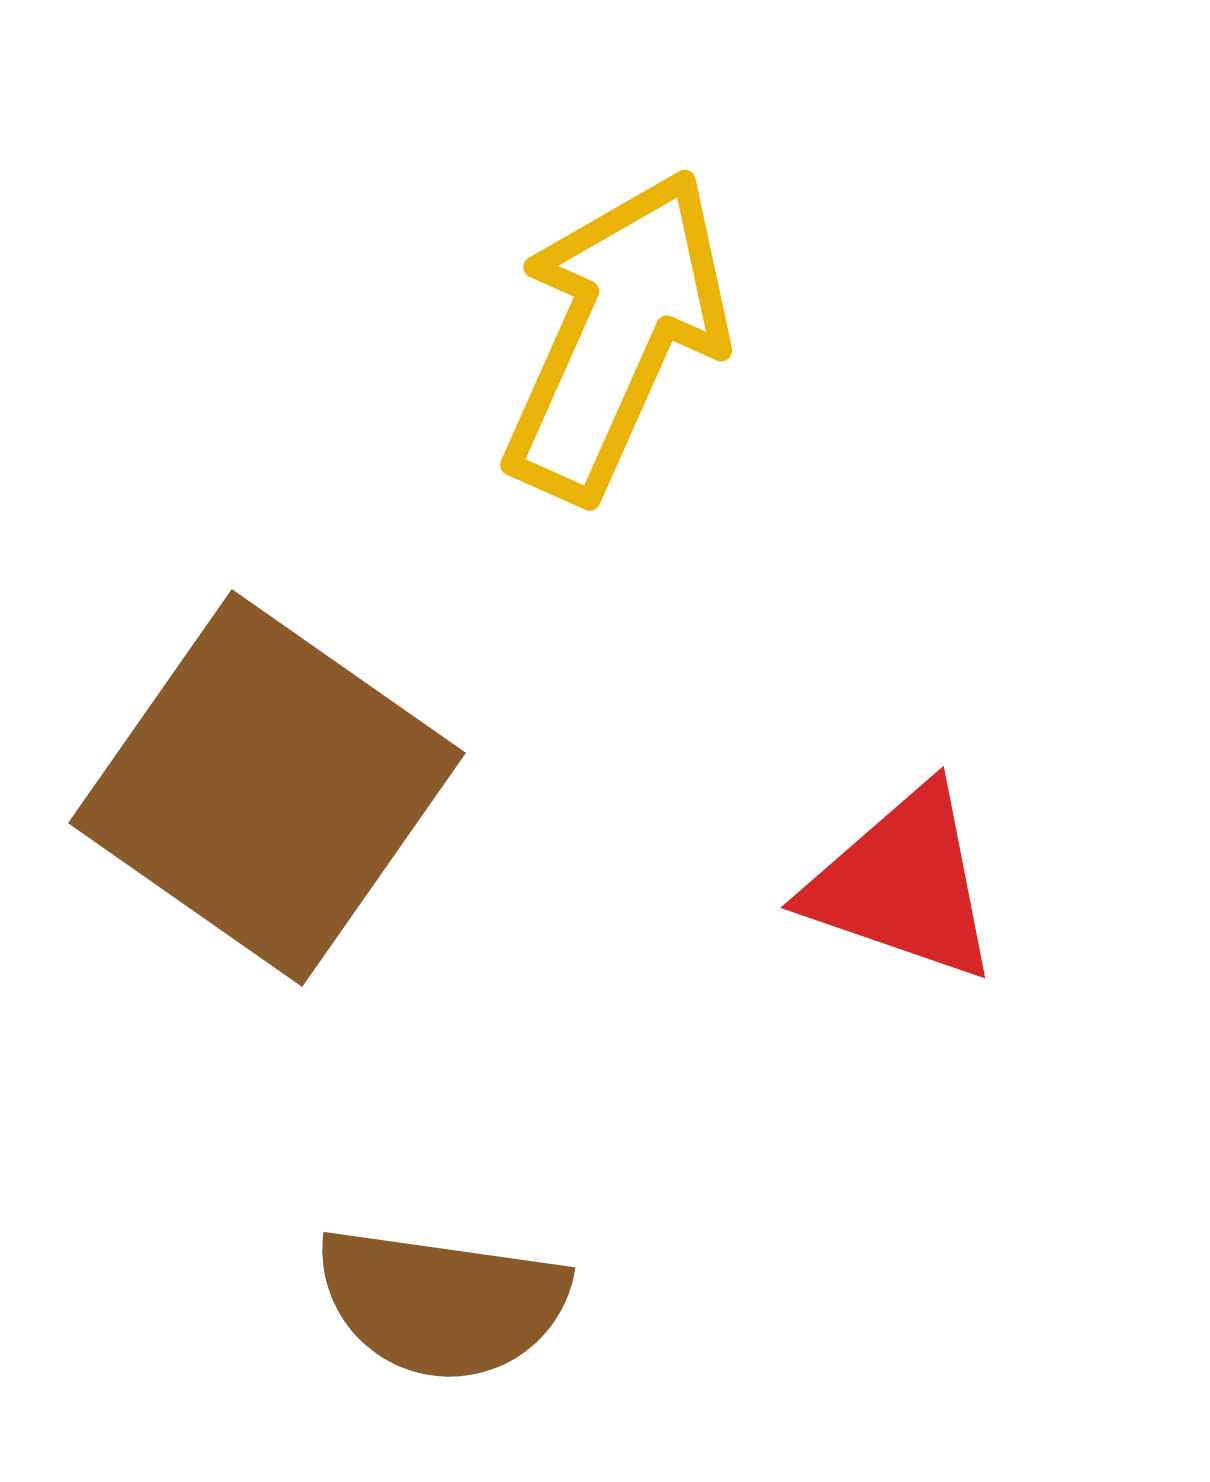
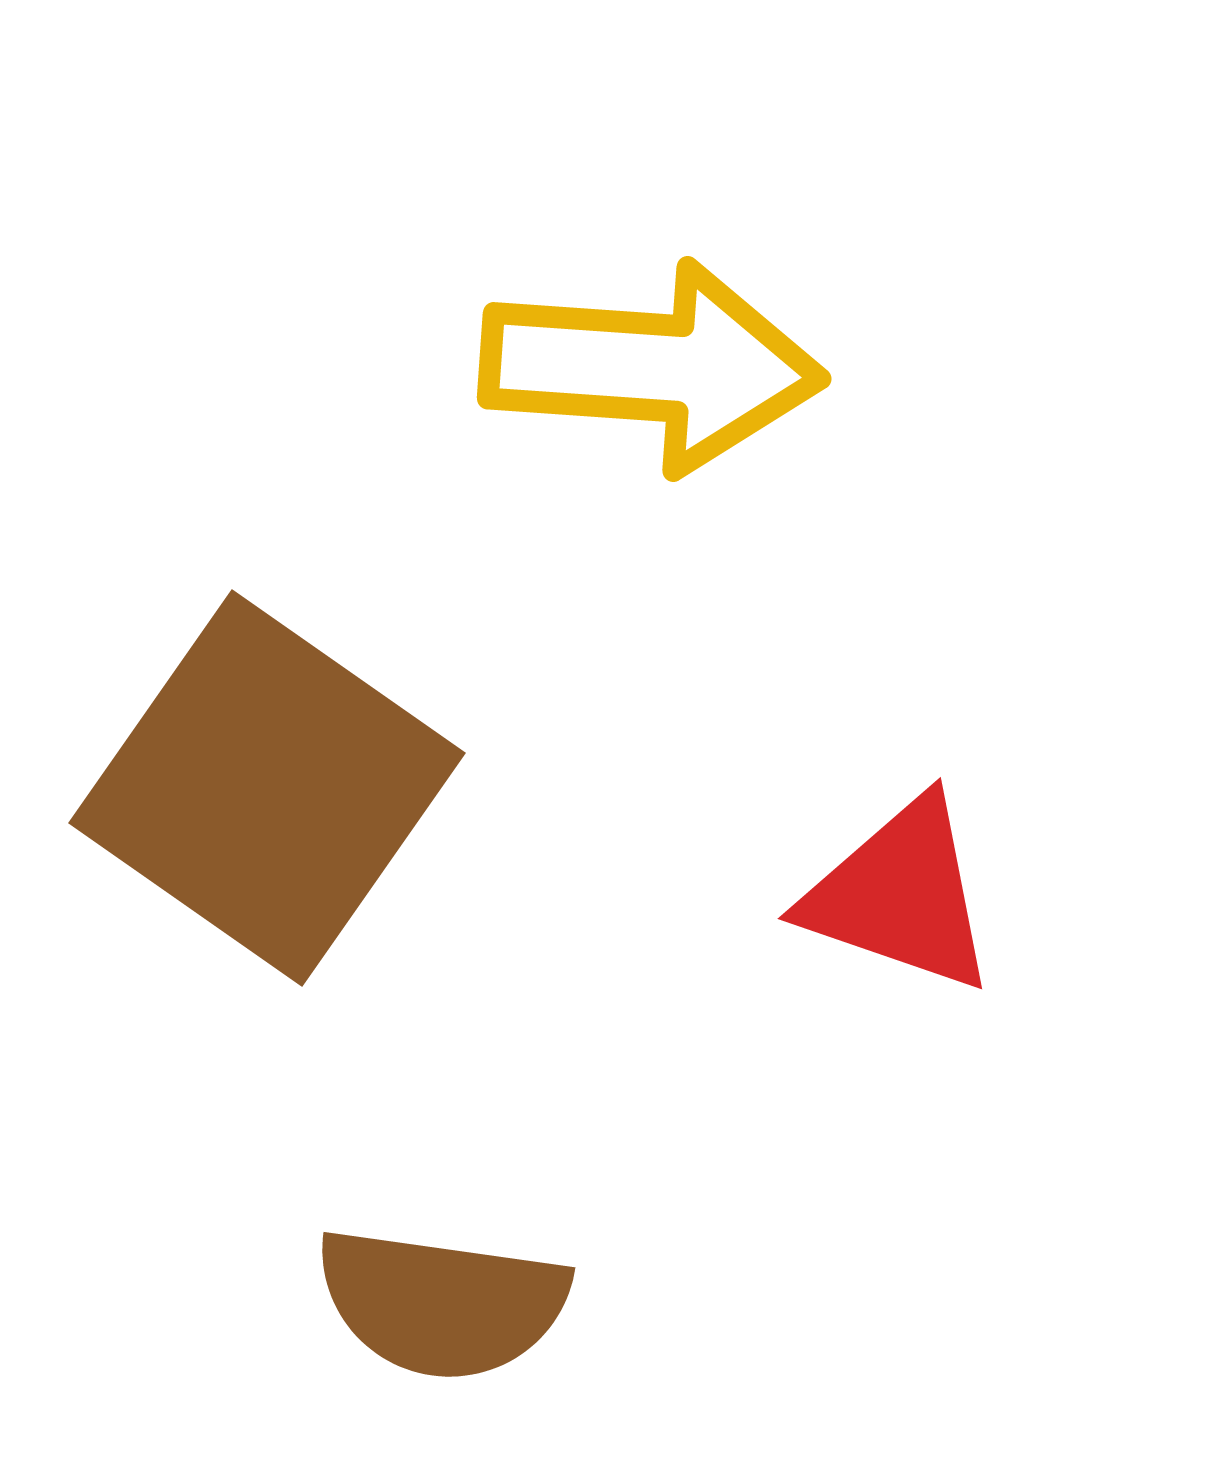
yellow arrow: moved 36 px right, 32 px down; rotated 70 degrees clockwise
red triangle: moved 3 px left, 11 px down
